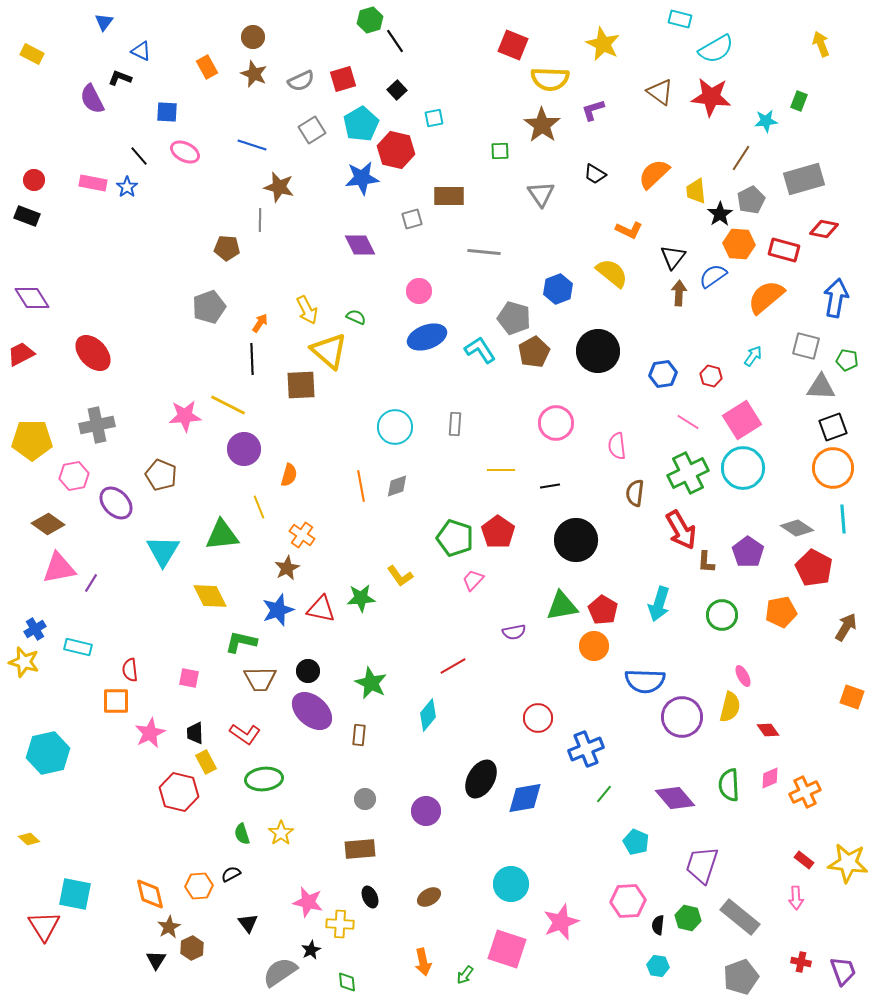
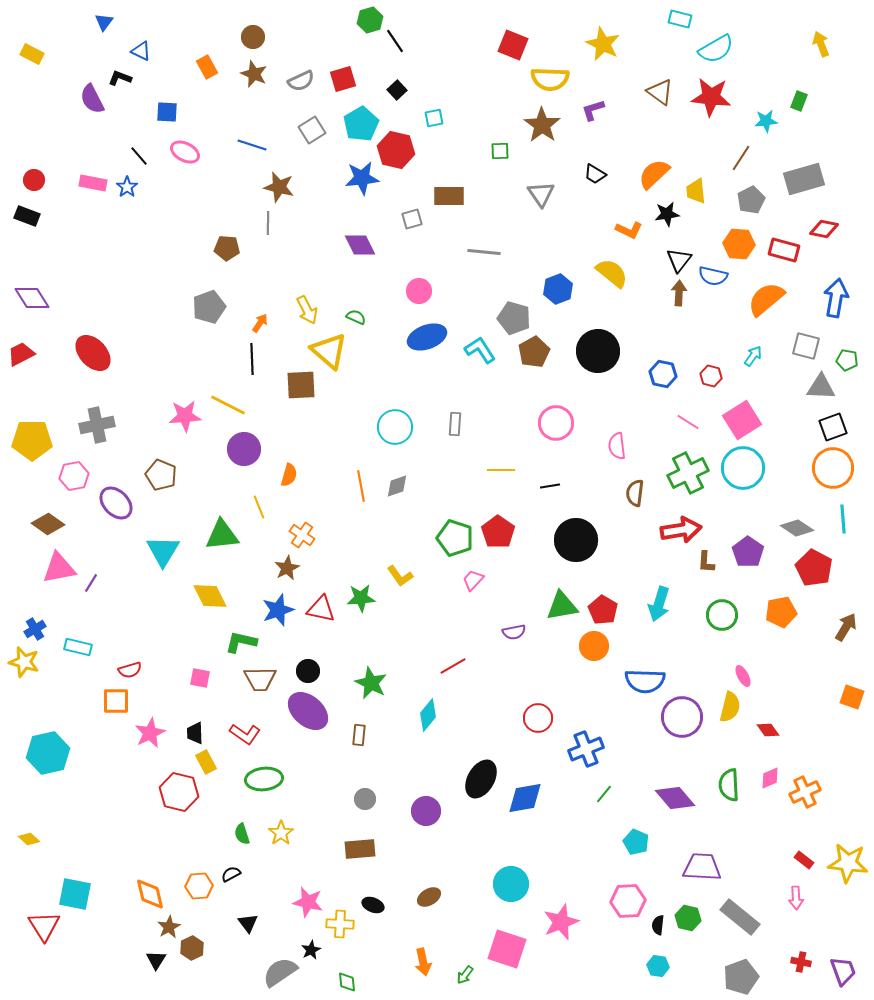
black star at (720, 214): moved 53 px left; rotated 25 degrees clockwise
gray line at (260, 220): moved 8 px right, 3 px down
black triangle at (673, 257): moved 6 px right, 3 px down
blue semicircle at (713, 276): rotated 132 degrees counterclockwise
orange semicircle at (766, 297): moved 2 px down
blue hexagon at (663, 374): rotated 20 degrees clockwise
red arrow at (681, 530): rotated 69 degrees counterclockwise
red semicircle at (130, 670): rotated 100 degrees counterclockwise
pink square at (189, 678): moved 11 px right
purple ellipse at (312, 711): moved 4 px left
purple trapezoid at (702, 865): moved 2 px down; rotated 75 degrees clockwise
black ellipse at (370, 897): moved 3 px right, 8 px down; rotated 45 degrees counterclockwise
